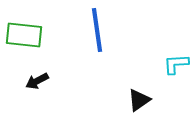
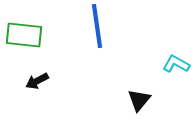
blue line: moved 4 px up
cyan L-shape: rotated 32 degrees clockwise
black triangle: rotated 15 degrees counterclockwise
